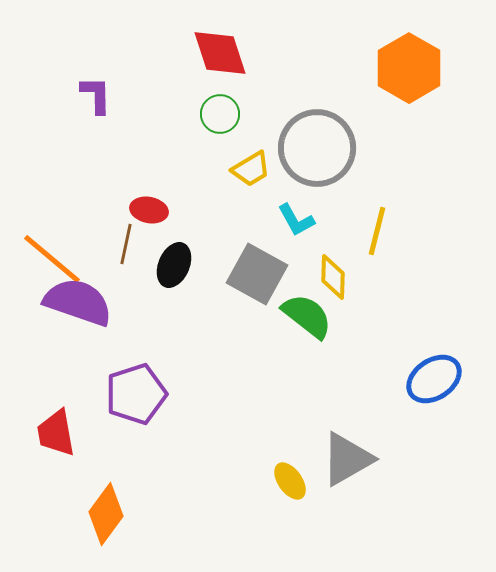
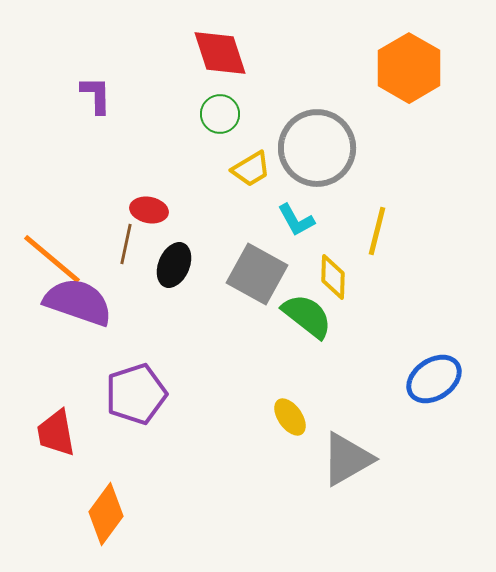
yellow ellipse: moved 64 px up
